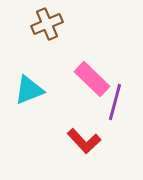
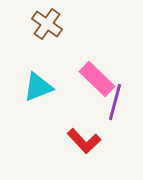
brown cross: rotated 32 degrees counterclockwise
pink rectangle: moved 5 px right
cyan triangle: moved 9 px right, 3 px up
